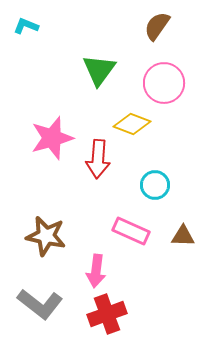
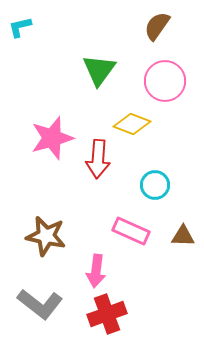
cyan L-shape: moved 6 px left, 1 px down; rotated 35 degrees counterclockwise
pink circle: moved 1 px right, 2 px up
